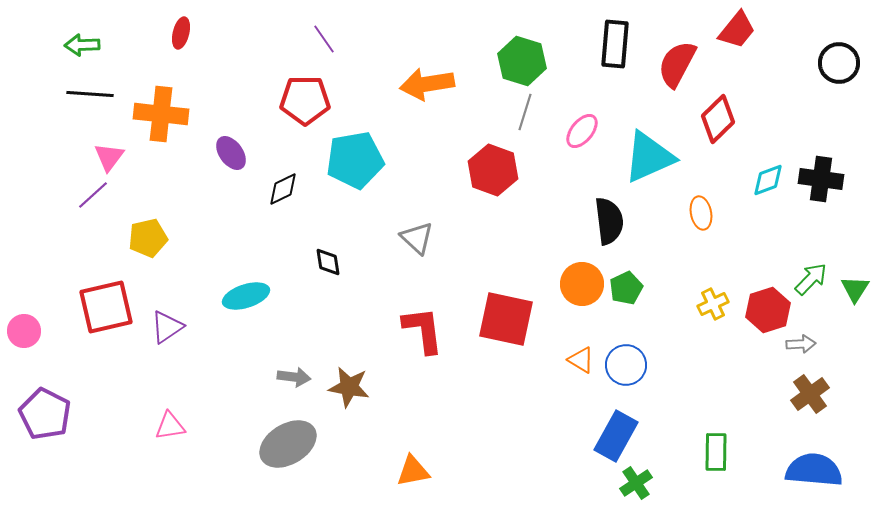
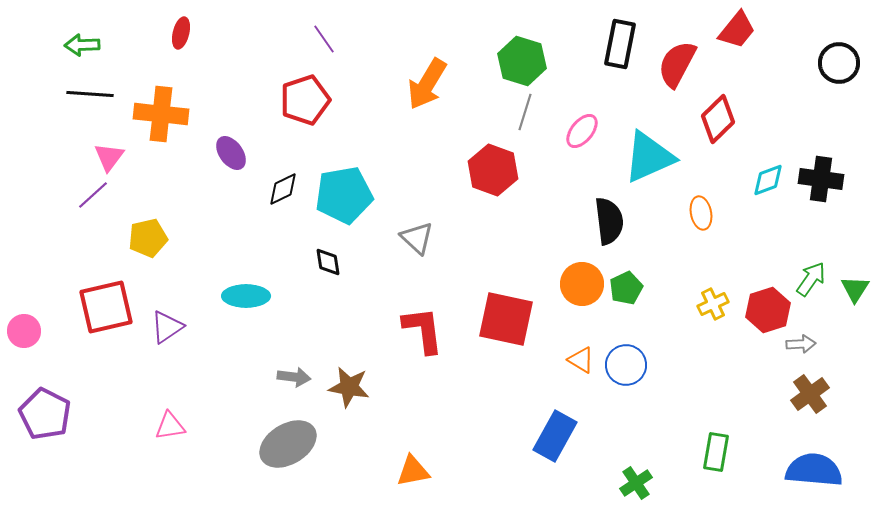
black rectangle at (615, 44): moved 5 px right; rotated 6 degrees clockwise
orange arrow at (427, 84): rotated 50 degrees counterclockwise
red pentagon at (305, 100): rotated 18 degrees counterclockwise
cyan pentagon at (355, 160): moved 11 px left, 35 px down
green arrow at (811, 279): rotated 9 degrees counterclockwise
cyan ellipse at (246, 296): rotated 18 degrees clockwise
blue rectangle at (616, 436): moved 61 px left
green rectangle at (716, 452): rotated 9 degrees clockwise
